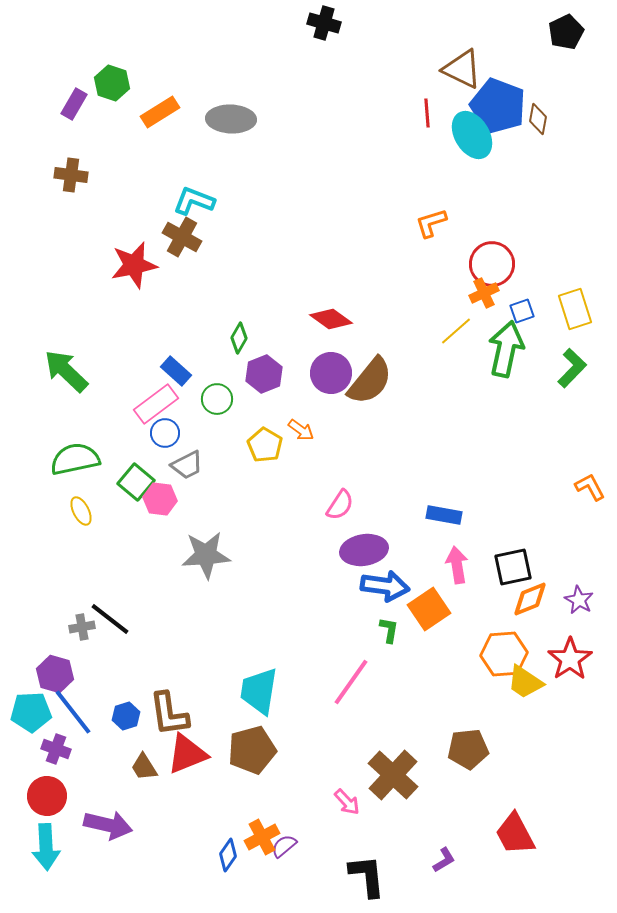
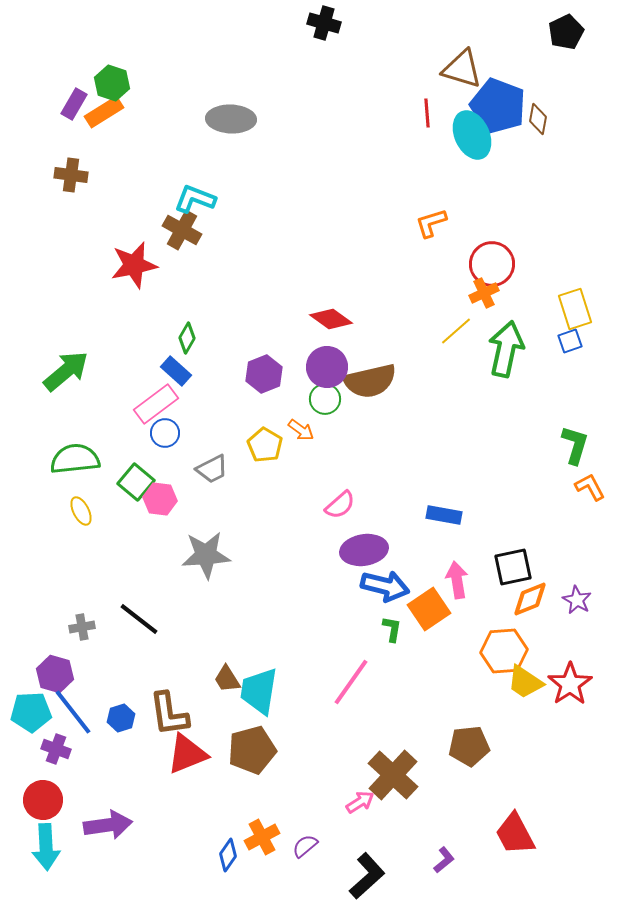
brown triangle at (462, 69): rotated 9 degrees counterclockwise
orange rectangle at (160, 112): moved 56 px left
cyan ellipse at (472, 135): rotated 6 degrees clockwise
cyan L-shape at (194, 201): moved 1 px right, 2 px up
brown cross at (182, 237): moved 7 px up
blue square at (522, 311): moved 48 px right, 30 px down
green diamond at (239, 338): moved 52 px left
green L-shape at (572, 368): moved 3 px right, 77 px down; rotated 27 degrees counterclockwise
green arrow at (66, 371): rotated 96 degrees clockwise
purple circle at (331, 373): moved 4 px left, 6 px up
brown semicircle at (370, 381): rotated 38 degrees clockwise
green circle at (217, 399): moved 108 px right
green semicircle at (75, 459): rotated 6 degrees clockwise
gray trapezoid at (187, 465): moved 25 px right, 4 px down
pink semicircle at (340, 505): rotated 16 degrees clockwise
pink arrow at (457, 565): moved 15 px down
blue arrow at (385, 586): rotated 6 degrees clockwise
purple star at (579, 600): moved 2 px left
black line at (110, 619): moved 29 px right
green L-shape at (389, 630): moved 3 px right, 1 px up
orange hexagon at (504, 654): moved 3 px up
red star at (570, 659): moved 25 px down
blue hexagon at (126, 716): moved 5 px left, 2 px down
brown pentagon at (468, 749): moved 1 px right, 3 px up
brown trapezoid at (144, 767): moved 83 px right, 88 px up
red circle at (47, 796): moved 4 px left, 4 px down
pink arrow at (347, 802): moved 13 px right; rotated 80 degrees counterclockwise
purple arrow at (108, 825): rotated 21 degrees counterclockwise
purple semicircle at (284, 846): moved 21 px right
purple L-shape at (444, 860): rotated 8 degrees counterclockwise
black L-shape at (367, 876): rotated 54 degrees clockwise
